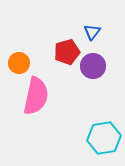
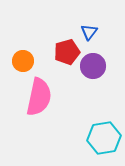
blue triangle: moved 3 px left
orange circle: moved 4 px right, 2 px up
pink semicircle: moved 3 px right, 1 px down
